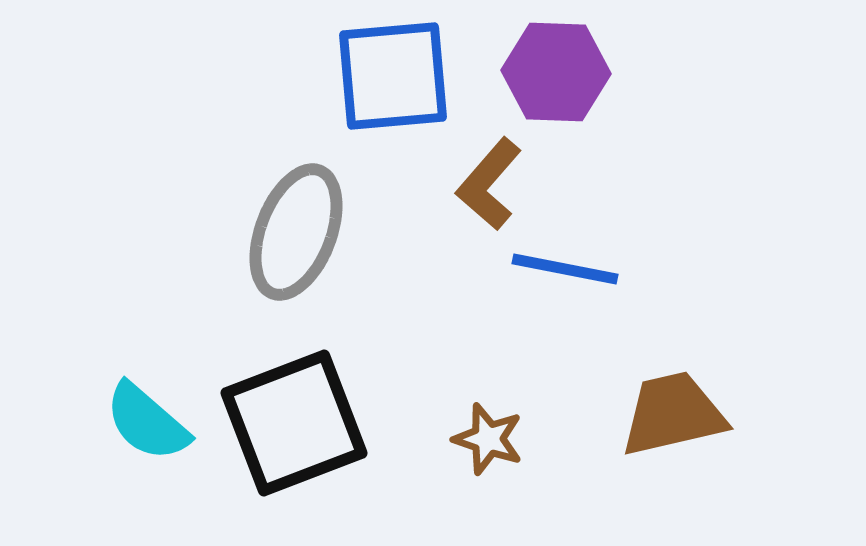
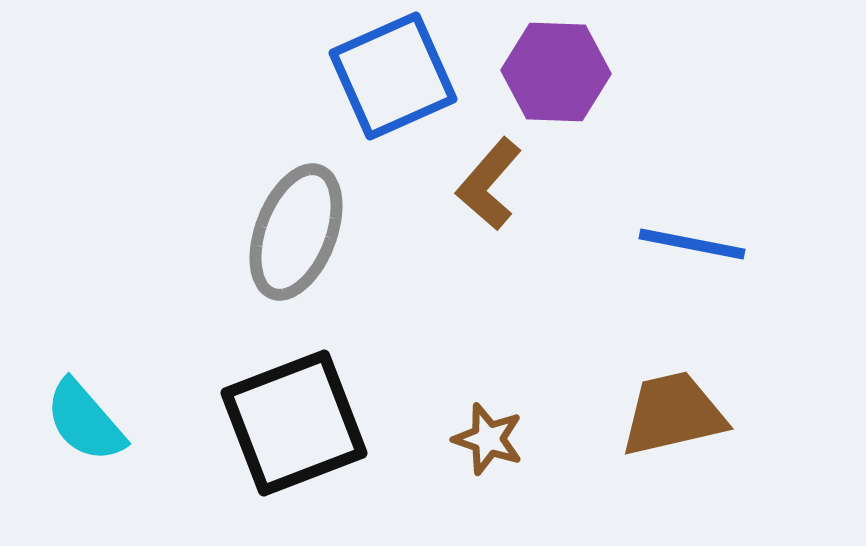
blue square: rotated 19 degrees counterclockwise
blue line: moved 127 px right, 25 px up
cyan semicircle: moved 62 px left, 1 px up; rotated 8 degrees clockwise
